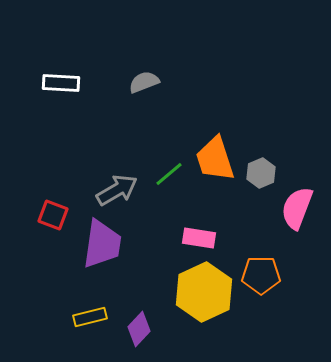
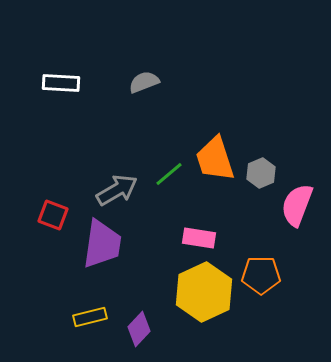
pink semicircle: moved 3 px up
